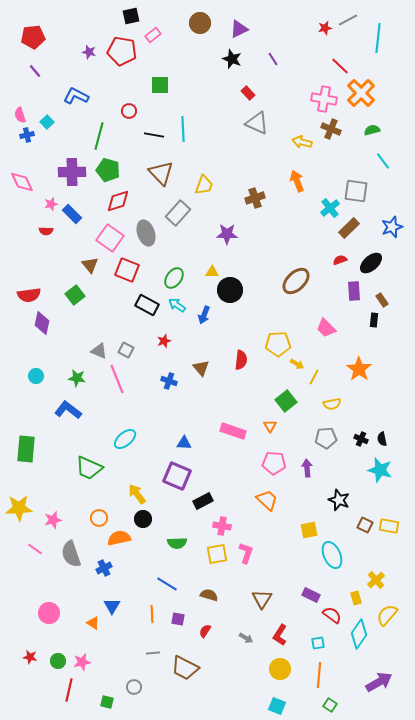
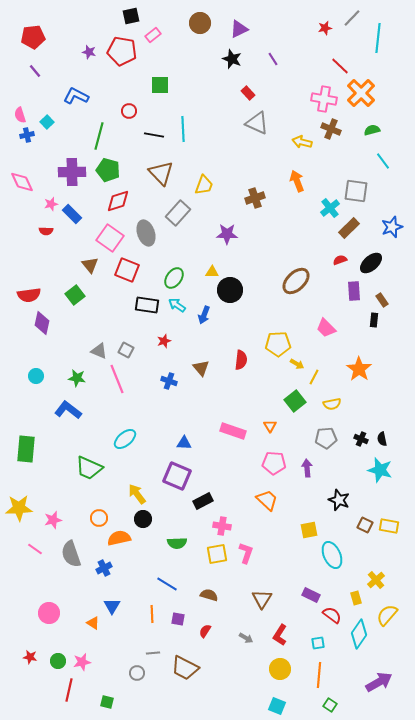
gray line at (348, 20): moved 4 px right, 2 px up; rotated 18 degrees counterclockwise
black rectangle at (147, 305): rotated 20 degrees counterclockwise
green square at (286, 401): moved 9 px right
gray circle at (134, 687): moved 3 px right, 14 px up
